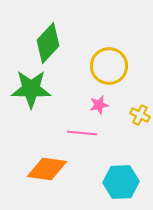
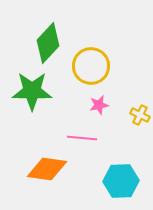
yellow circle: moved 18 px left
green star: moved 1 px right, 2 px down
pink line: moved 5 px down
cyan hexagon: moved 1 px up
